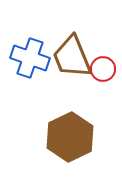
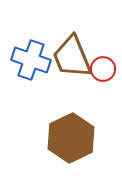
blue cross: moved 1 px right, 2 px down
brown hexagon: moved 1 px right, 1 px down
